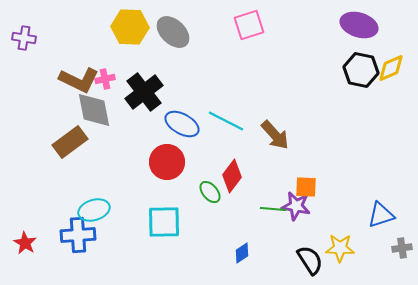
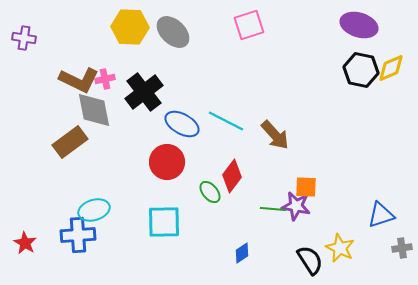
yellow star: rotated 24 degrees clockwise
